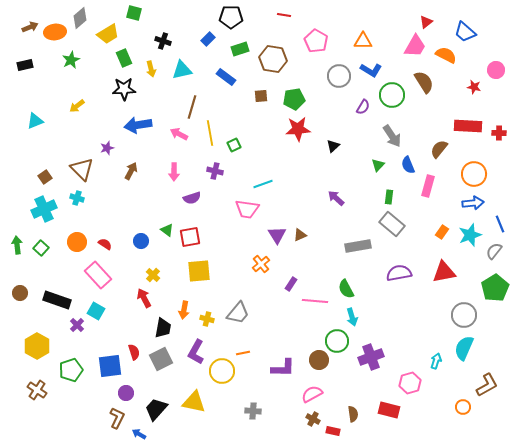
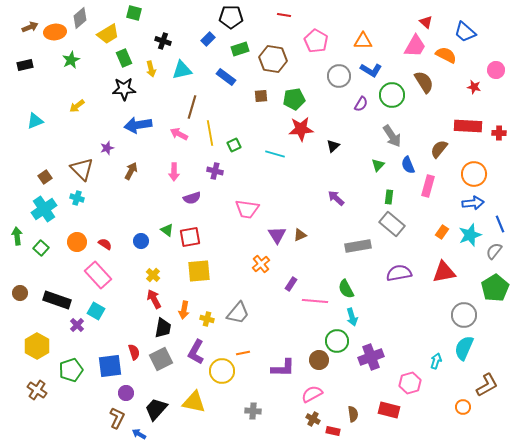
red triangle at (426, 22): rotated 40 degrees counterclockwise
purple semicircle at (363, 107): moved 2 px left, 3 px up
red star at (298, 129): moved 3 px right
cyan line at (263, 184): moved 12 px right, 30 px up; rotated 36 degrees clockwise
cyan cross at (44, 209): rotated 10 degrees counterclockwise
green arrow at (17, 245): moved 9 px up
red arrow at (144, 298): moved 10 px right, 1 px down
